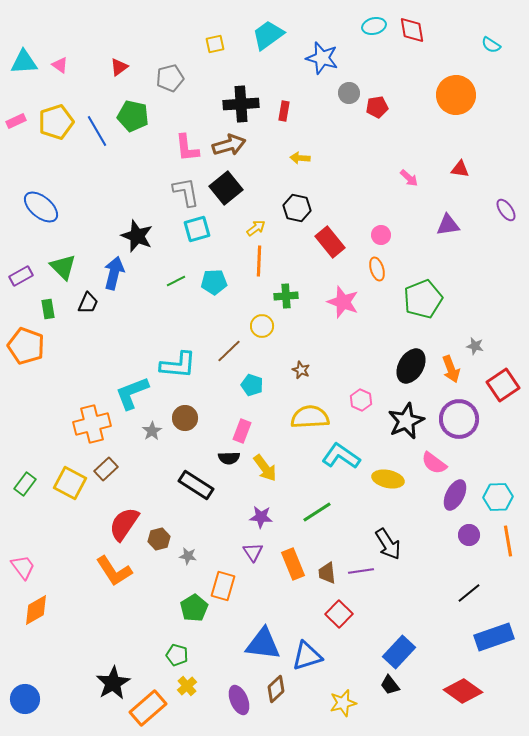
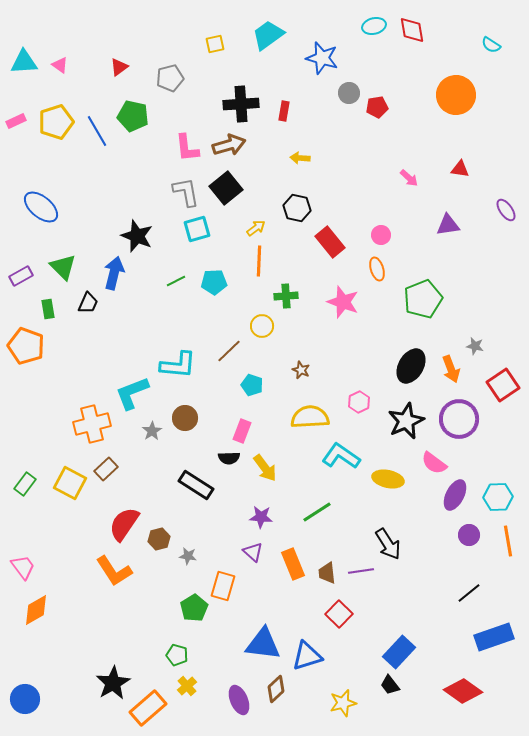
pink hexagon at (361, 400): moved 2 px left, 2 px down; rotated 10 degrees clockwise
purple triangle at (253, 552): rotated 15 degrees counterclockwise
